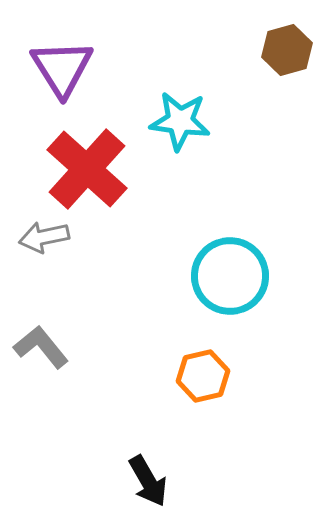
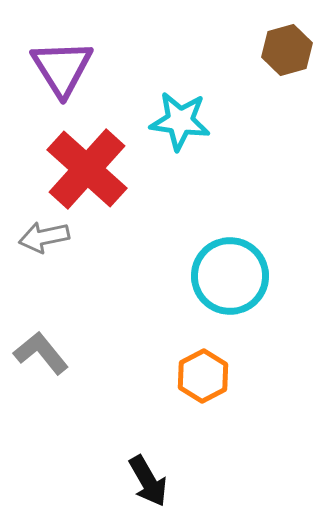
gray L-shape: moved 6 px down
orange hexagon: rotated 15 degrees counterclockwise
